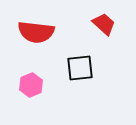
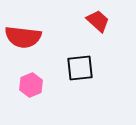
red trapezoid: moved 6 px left, 3 px up
red semicircle: moved 13 px left, 5 px down
